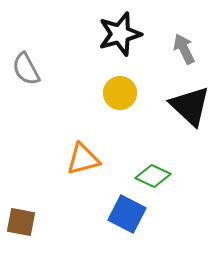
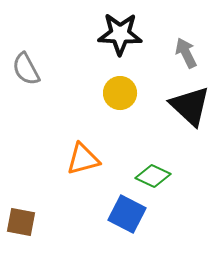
black star: rotated 18 degrees clockwise
gray arrow: moved 2 px right, 4 px down
